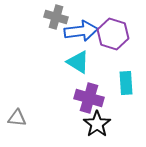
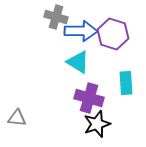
blue arrow: rotated 8 degrees clockwise
black star: rotated 16 degrees clockwise
